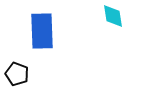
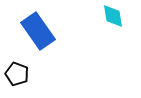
blue rectangle: moved 4 px left; rotated 33 degrees counterclockwise
